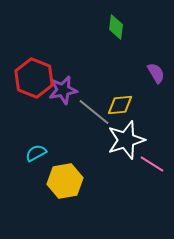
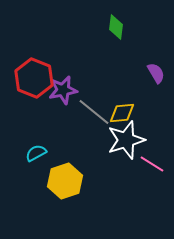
yellow diamond: moved 2 px right, 8 px down
yellow hexagon: rotated 8 degrees counterclockwise
